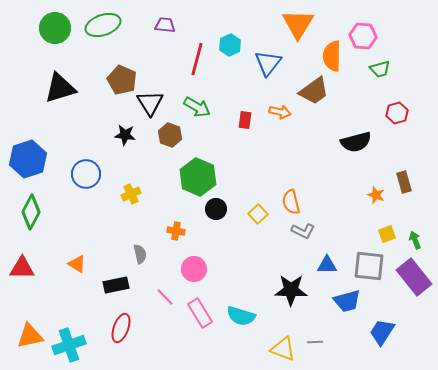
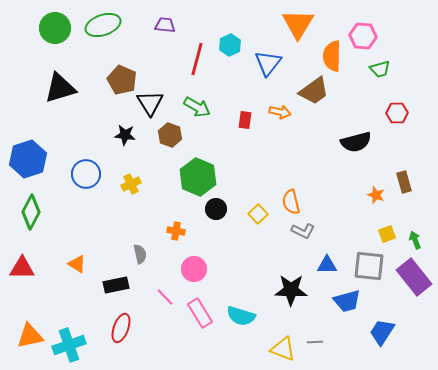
red hexagon at (397, 113): rotated 15 degrees clockwise
yellow cross at (131, 194): moved 10 px up
